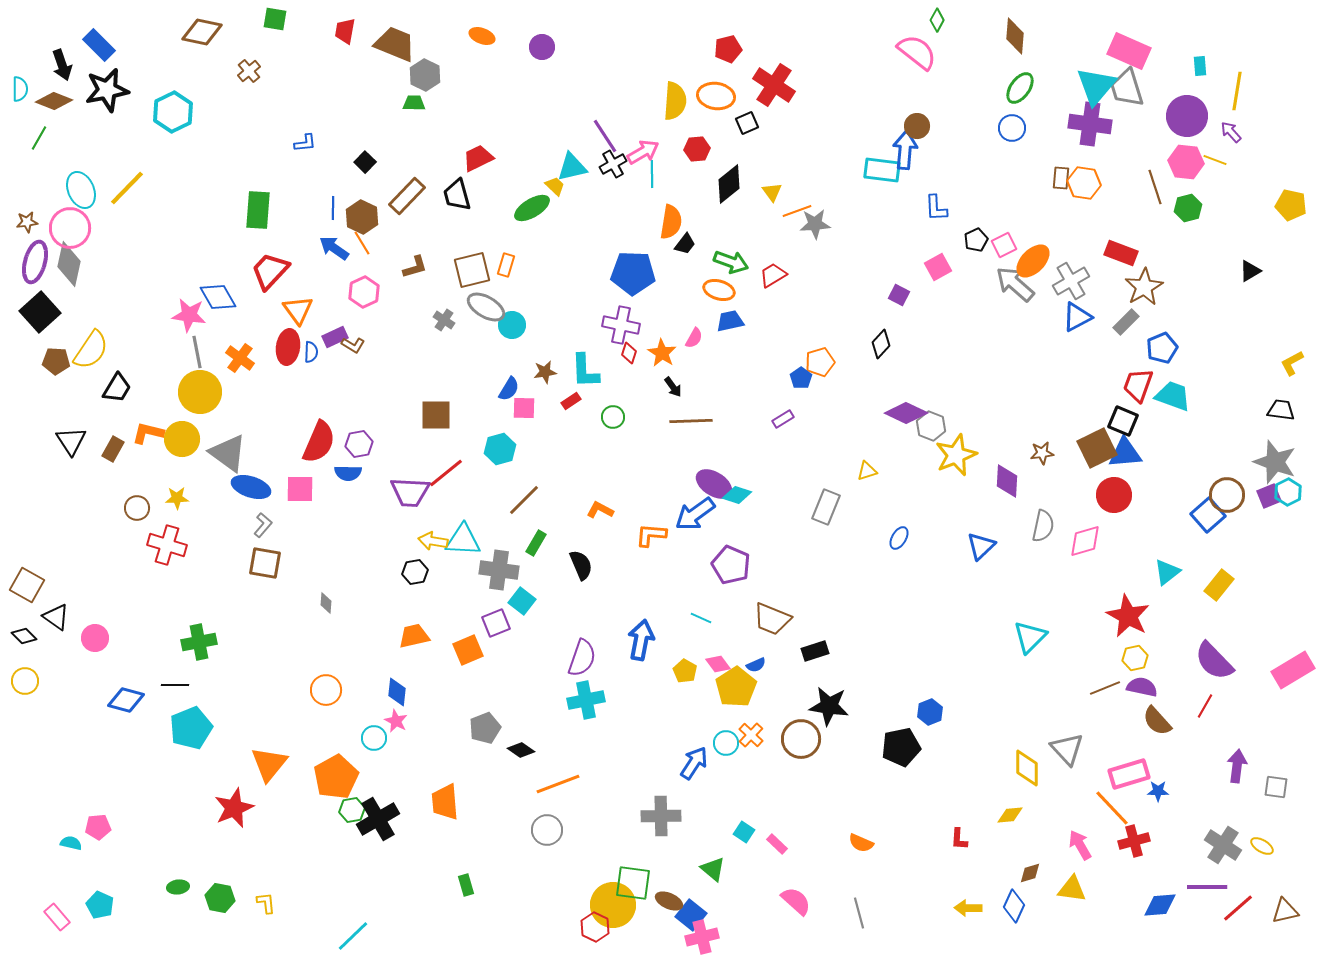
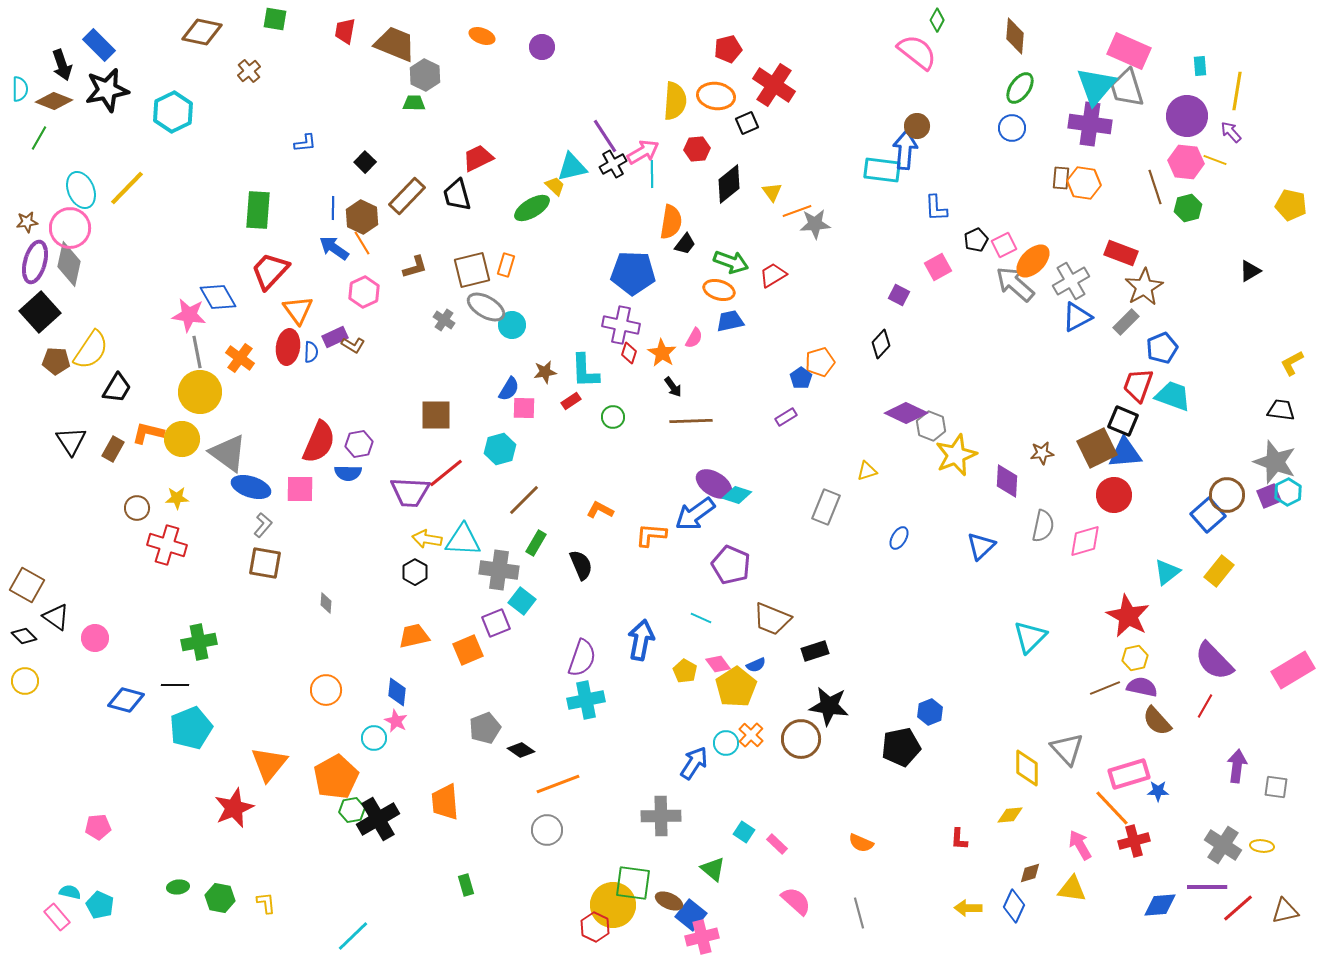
purple rectangle at (783, 419): moved 3 px right, 2 px up
yellow arrow at (433, 541): moved 6 px left, 2 px up
black hexagon at (415, 572): rotated 20 degrees counterclockwise
yellow rectangle at (1219, 585): moved 14 px up
cyan semicircle at (71, 843): moved 1 px left, 49 px down
yellow ellipse at (1262, 846): rotated 25 degrees counterclockwise
